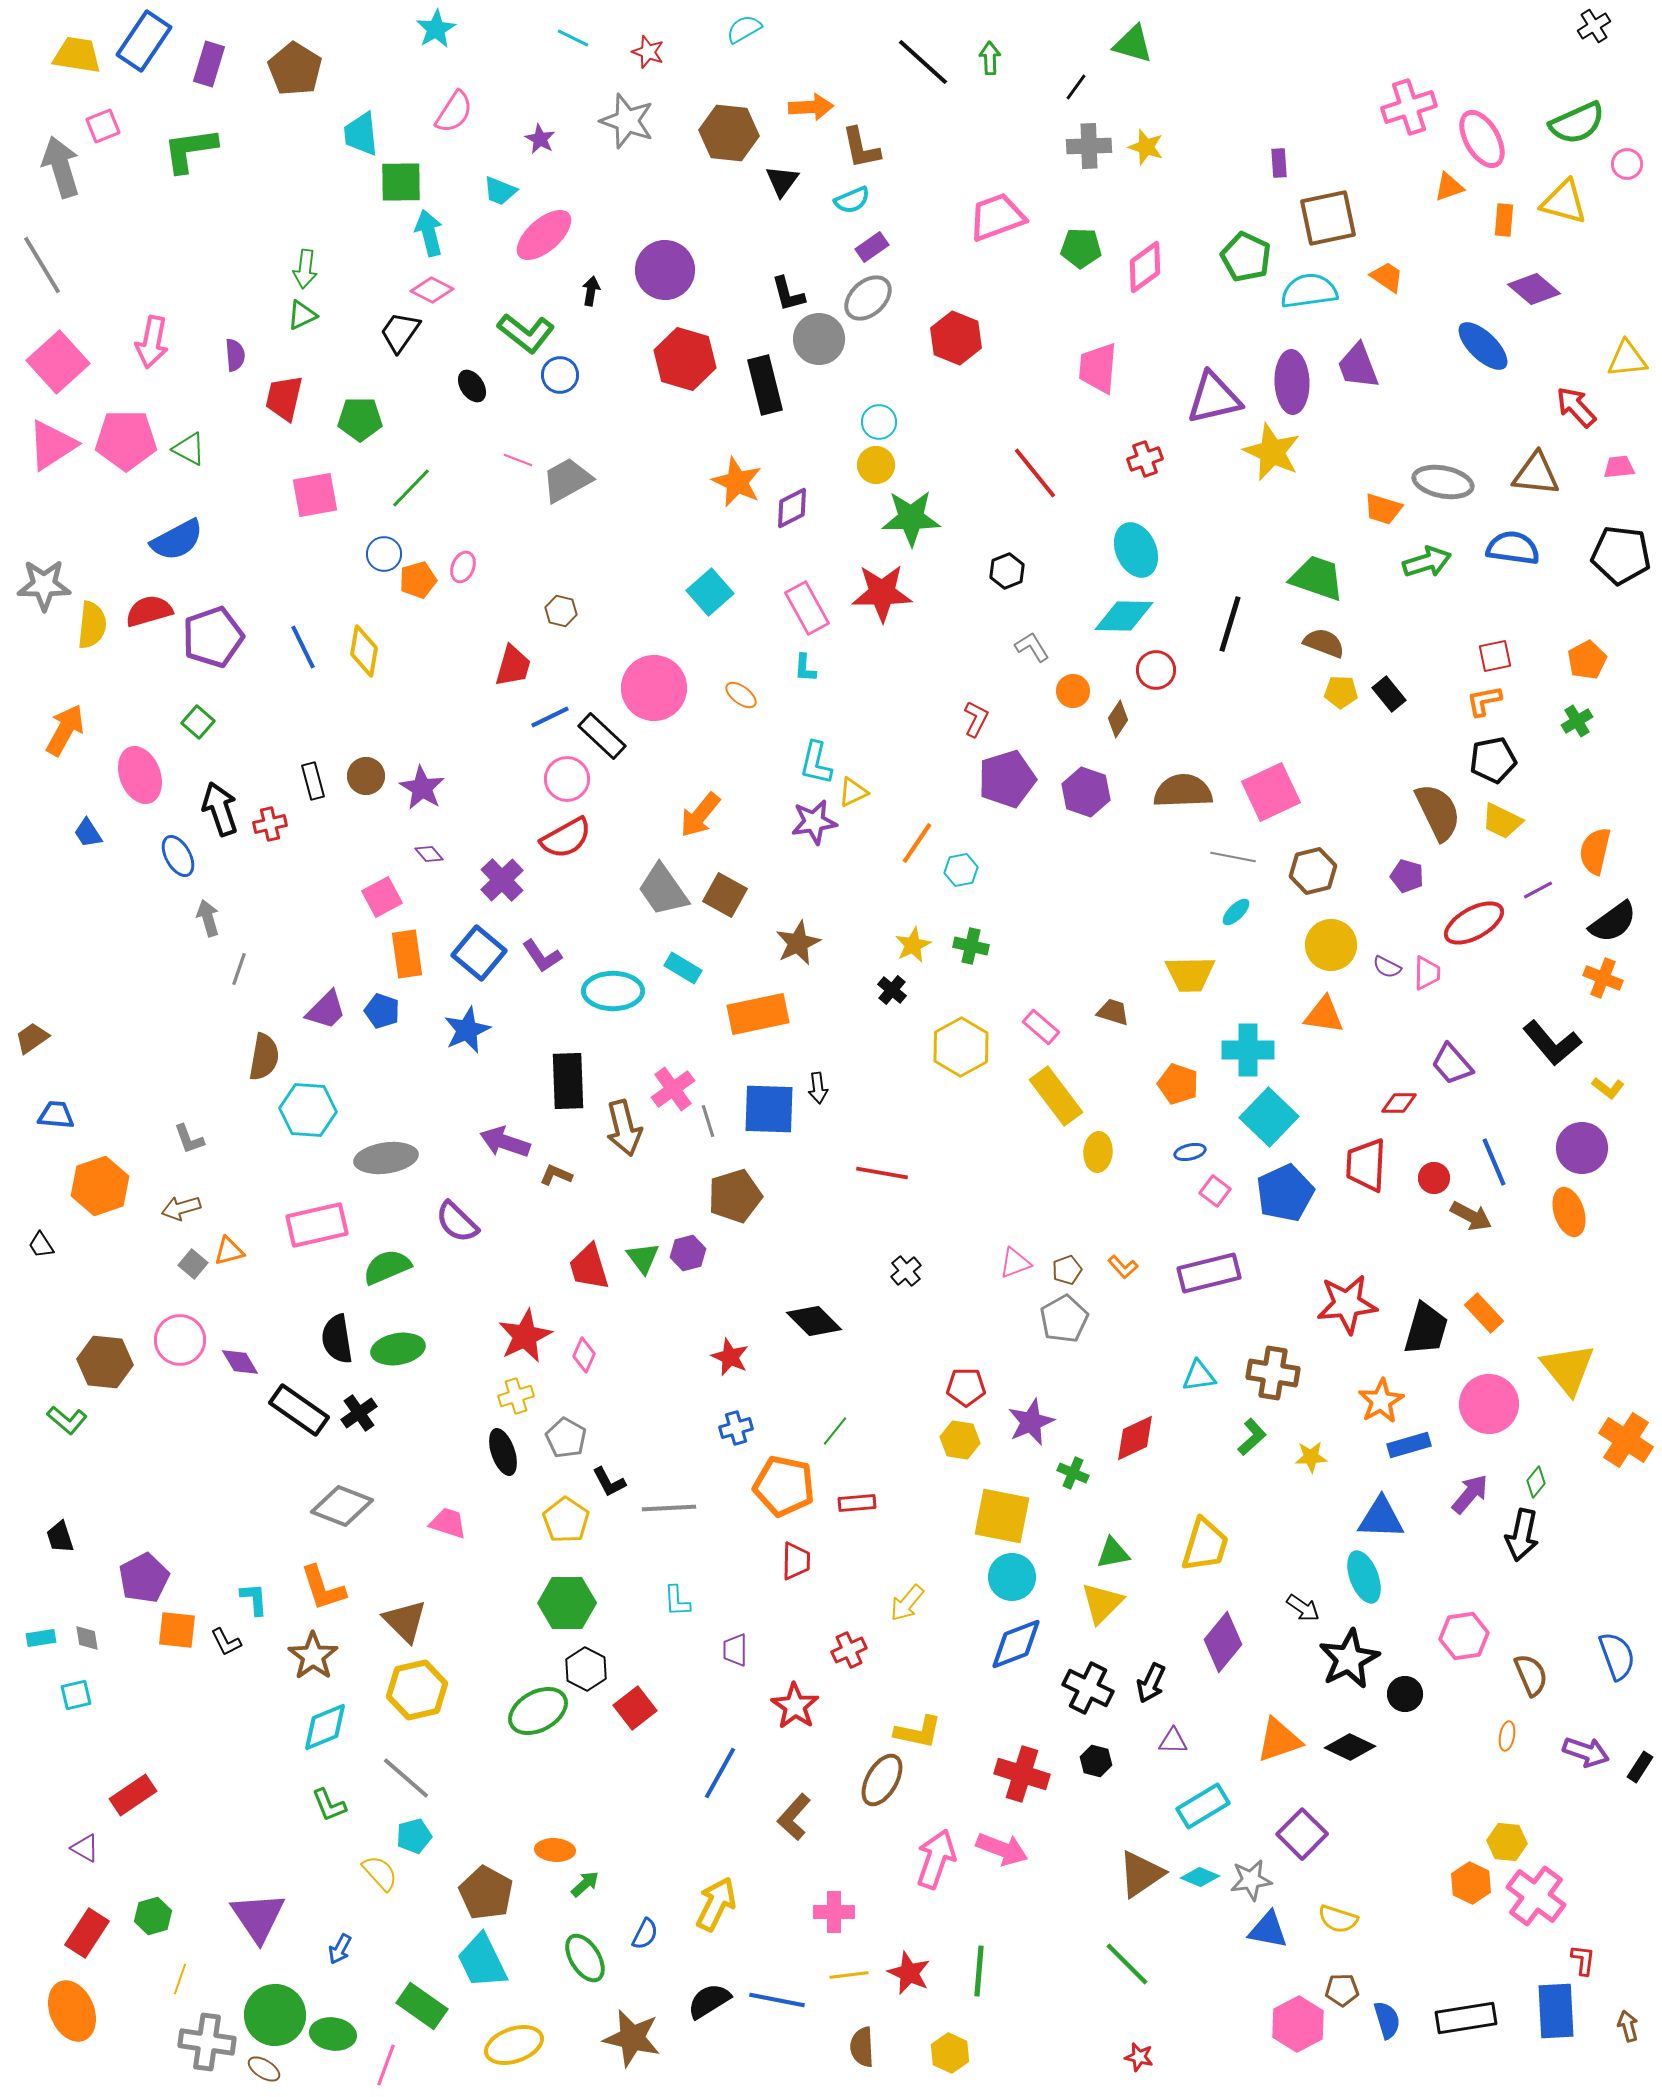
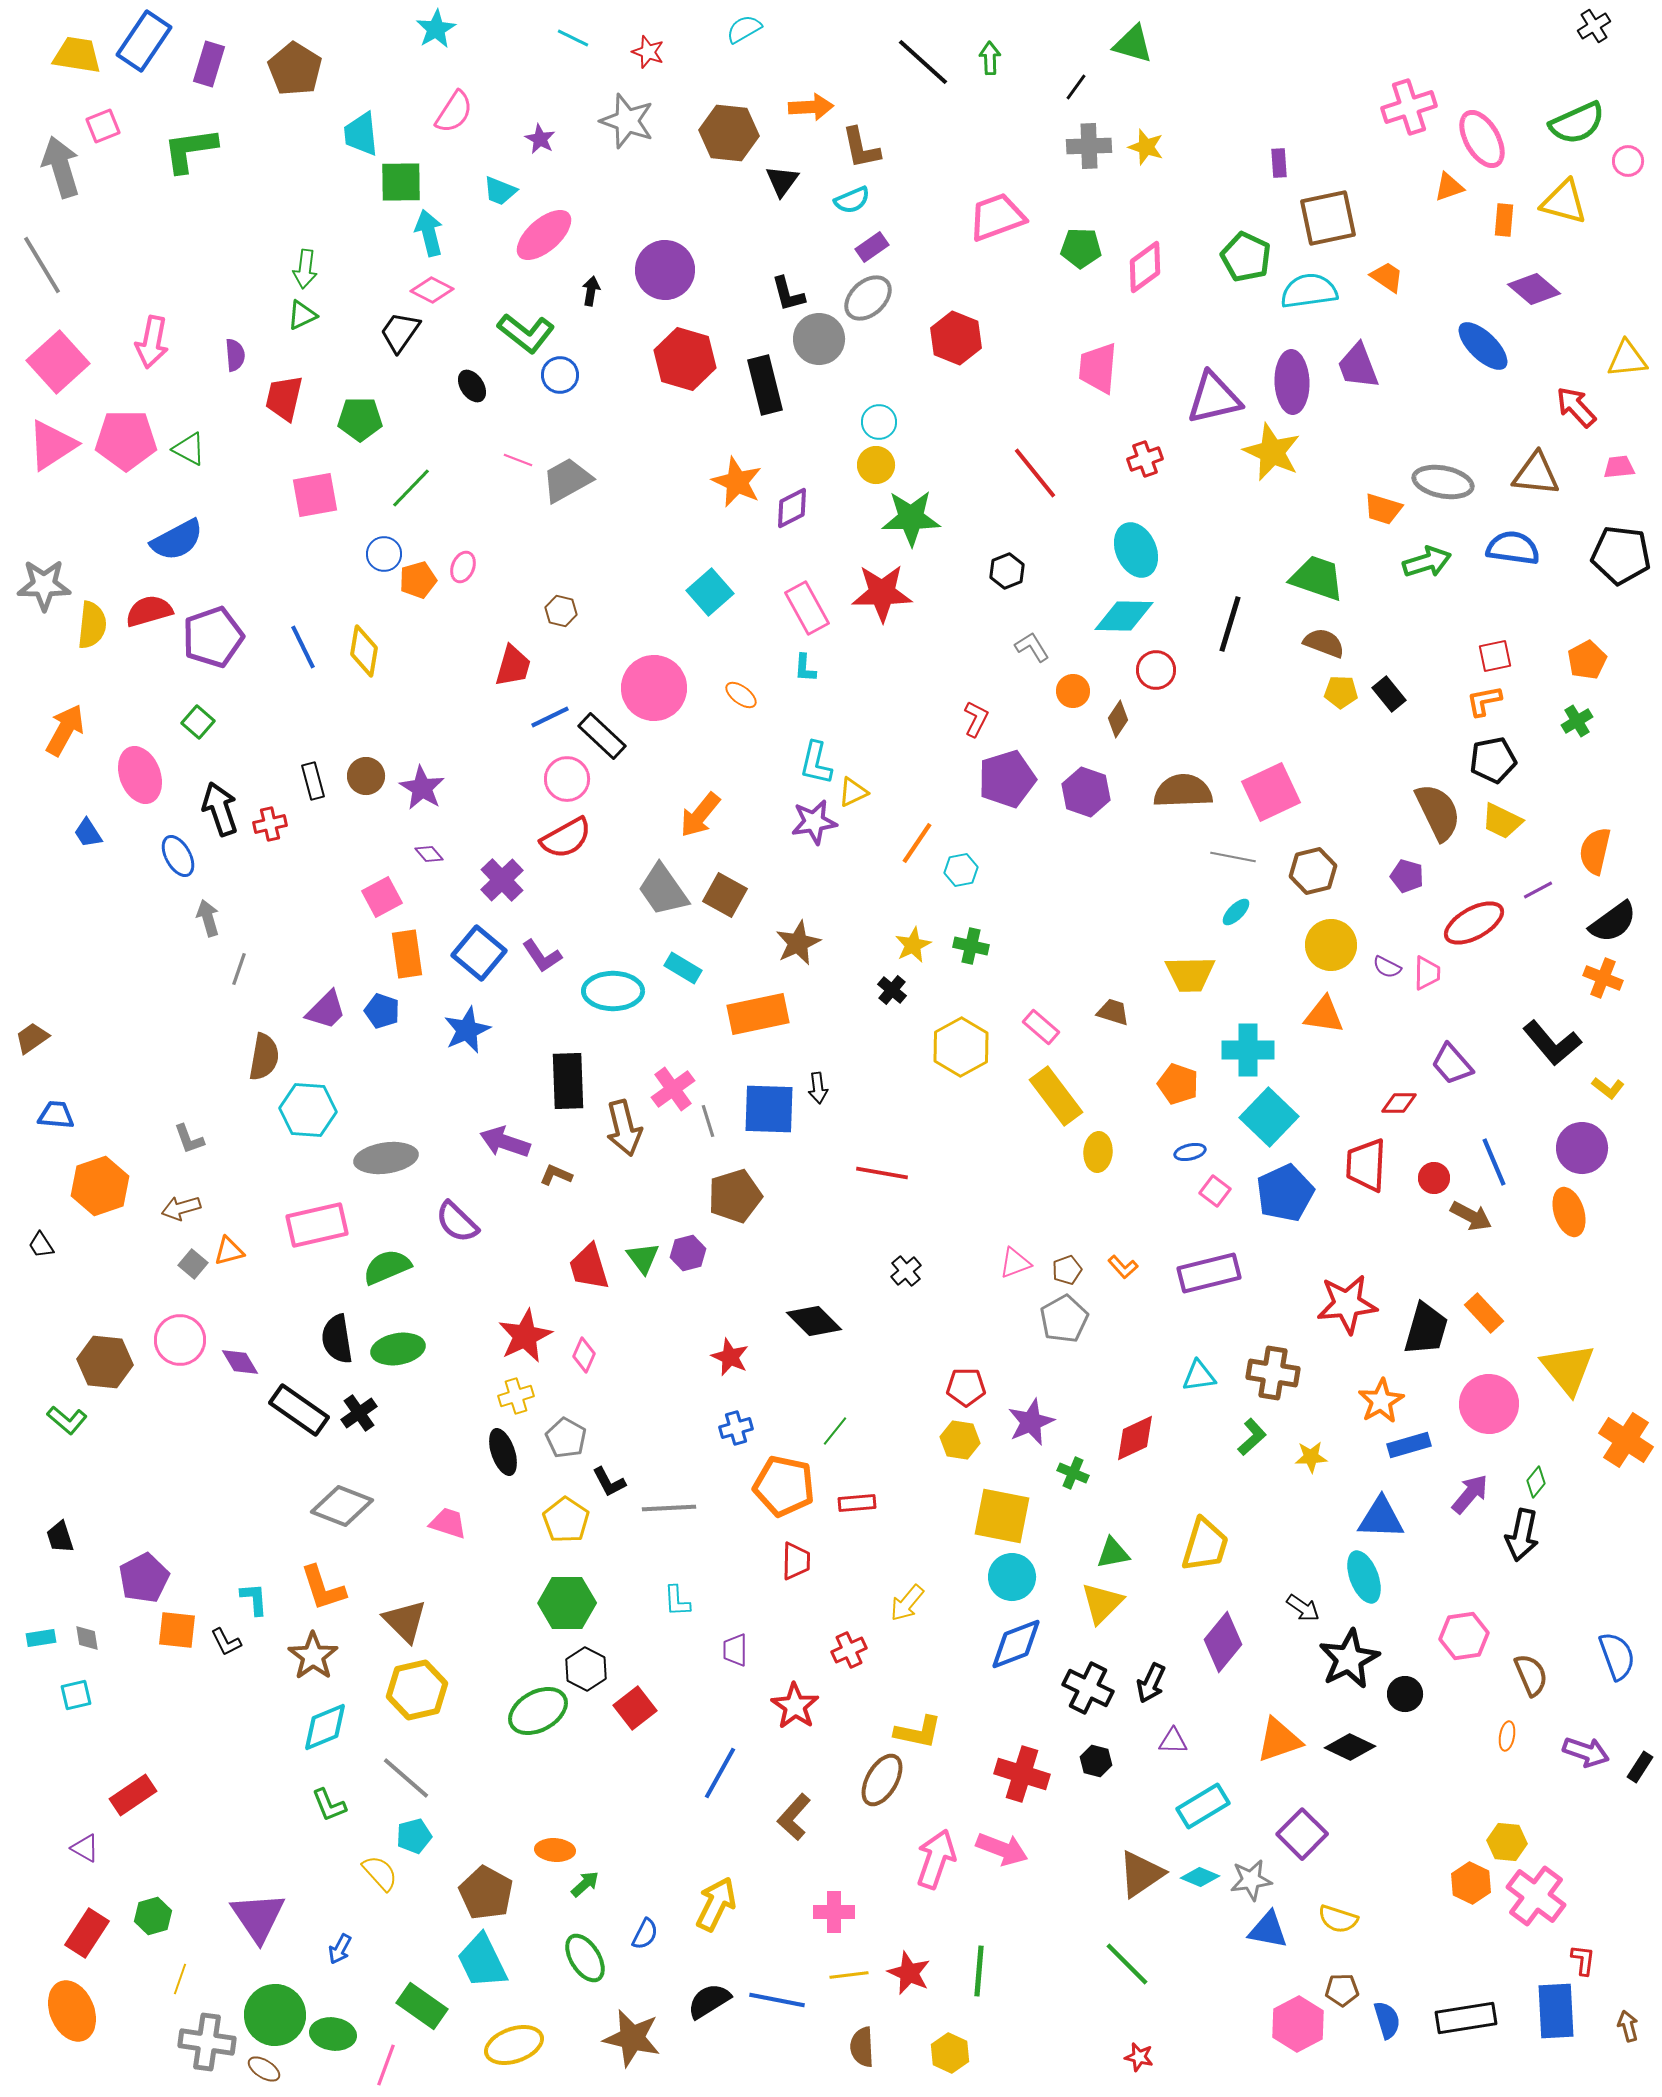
pink circle at (1627, 164): moved 1 px right, 3 px up
